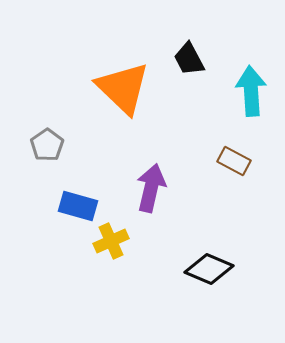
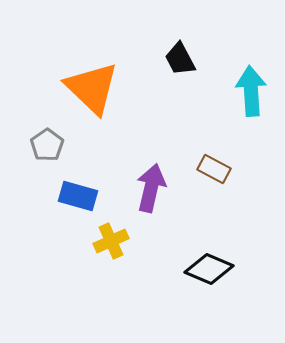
black trapezoid: moved 9 px left
orange triangle: moved 31 px left
brown rectangle: moved 20 px left, 8 px down
blue rectangle: moved 10 px up
